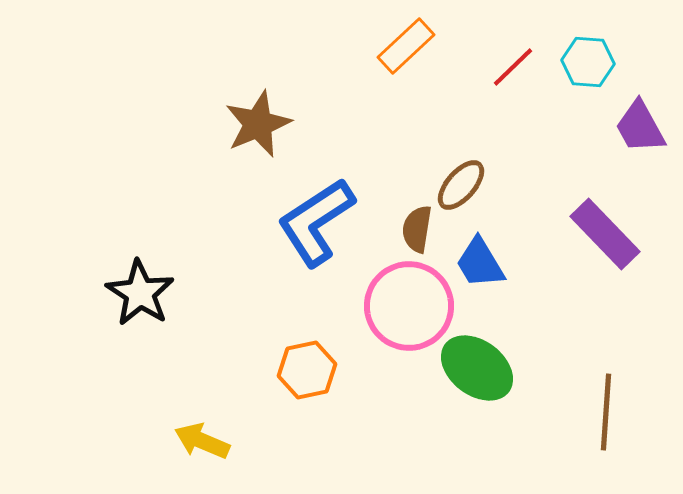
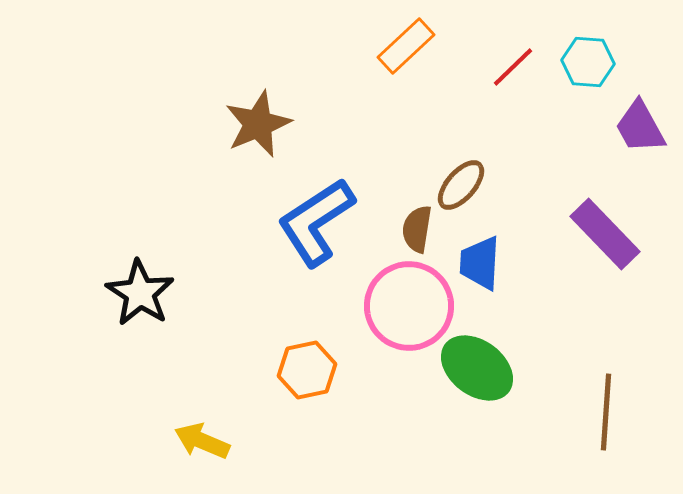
blue trapezoid: rotated 34 degrees clockwise
